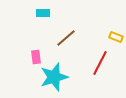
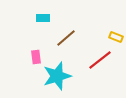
cyan rectangle: moved 5 px down
red line: moved 3 px up; rotated 25 degrees clockwise
cyan star: moved 3 px right, 1 px up
